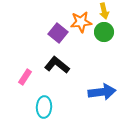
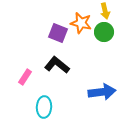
yellow arrow: moved 1 px right
orange star: moved 1 px down; rotated 20 degrees clockwise
purple square: rotated 18 degrees counterclockwise
